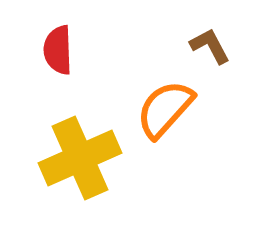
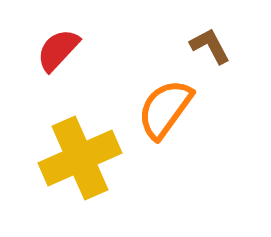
red semicircle: rotated 45 degrees clockwise
orange semicircle: rotated 6 degrees counterclockwise
